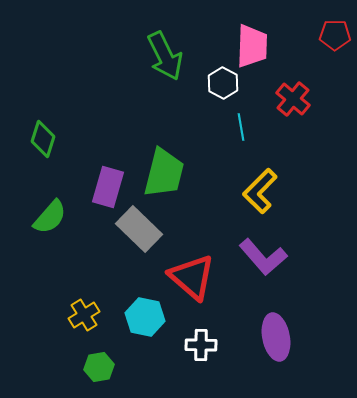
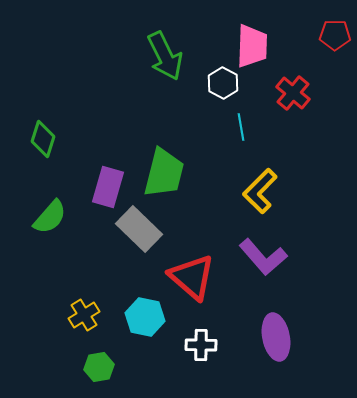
red cross: moved 6 px up
